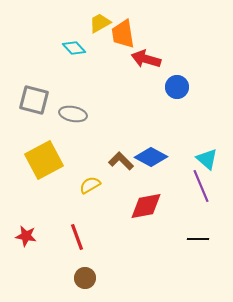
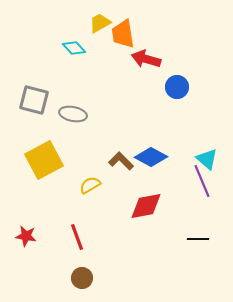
purple line: moved 1 px right, 5 px up
brown circle: moved 3 px left
